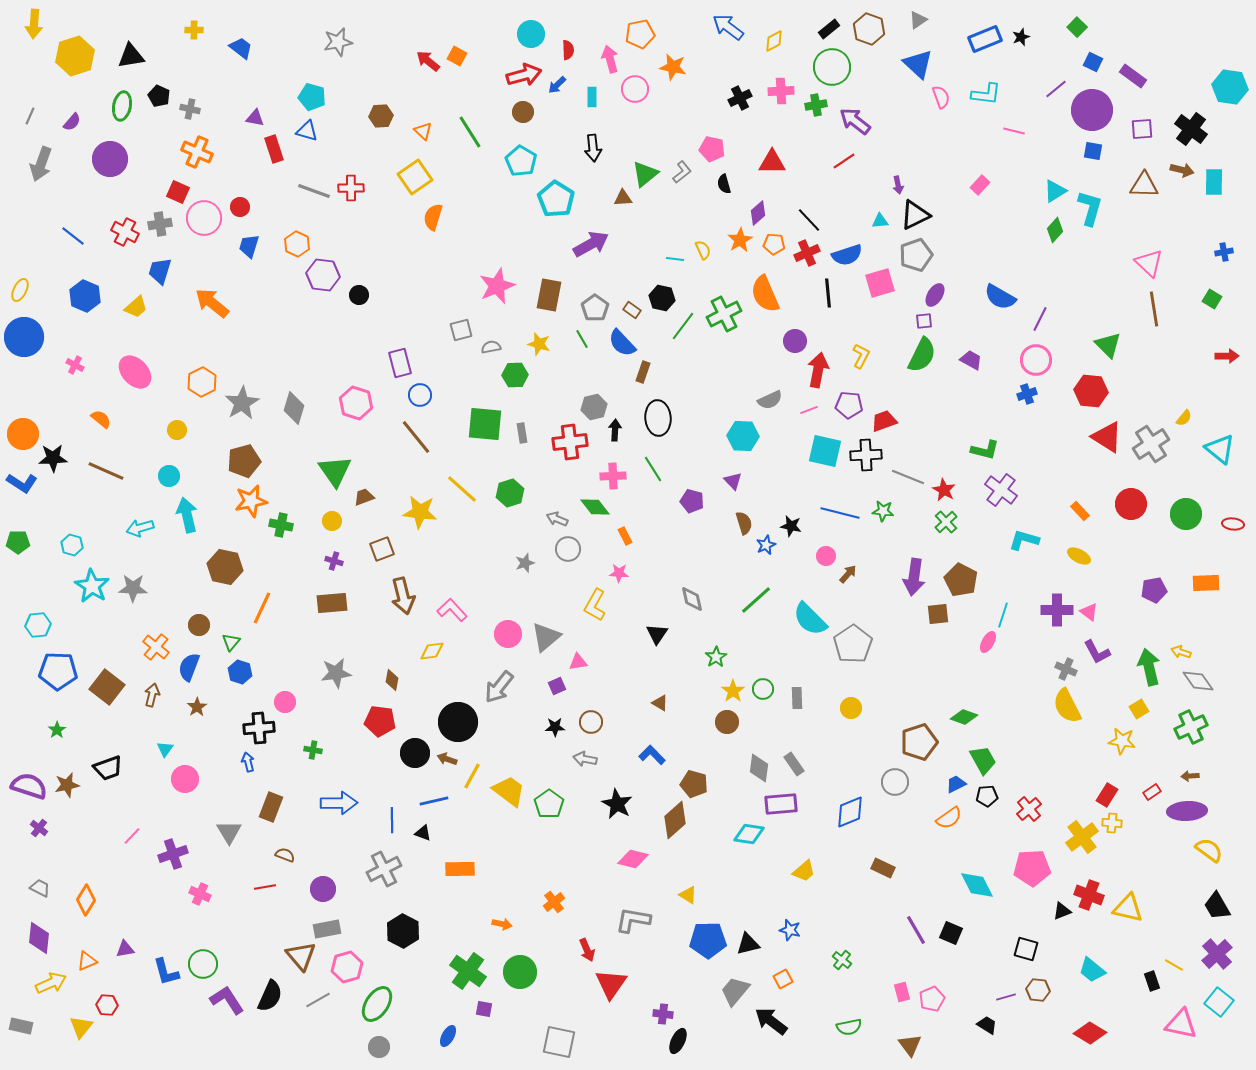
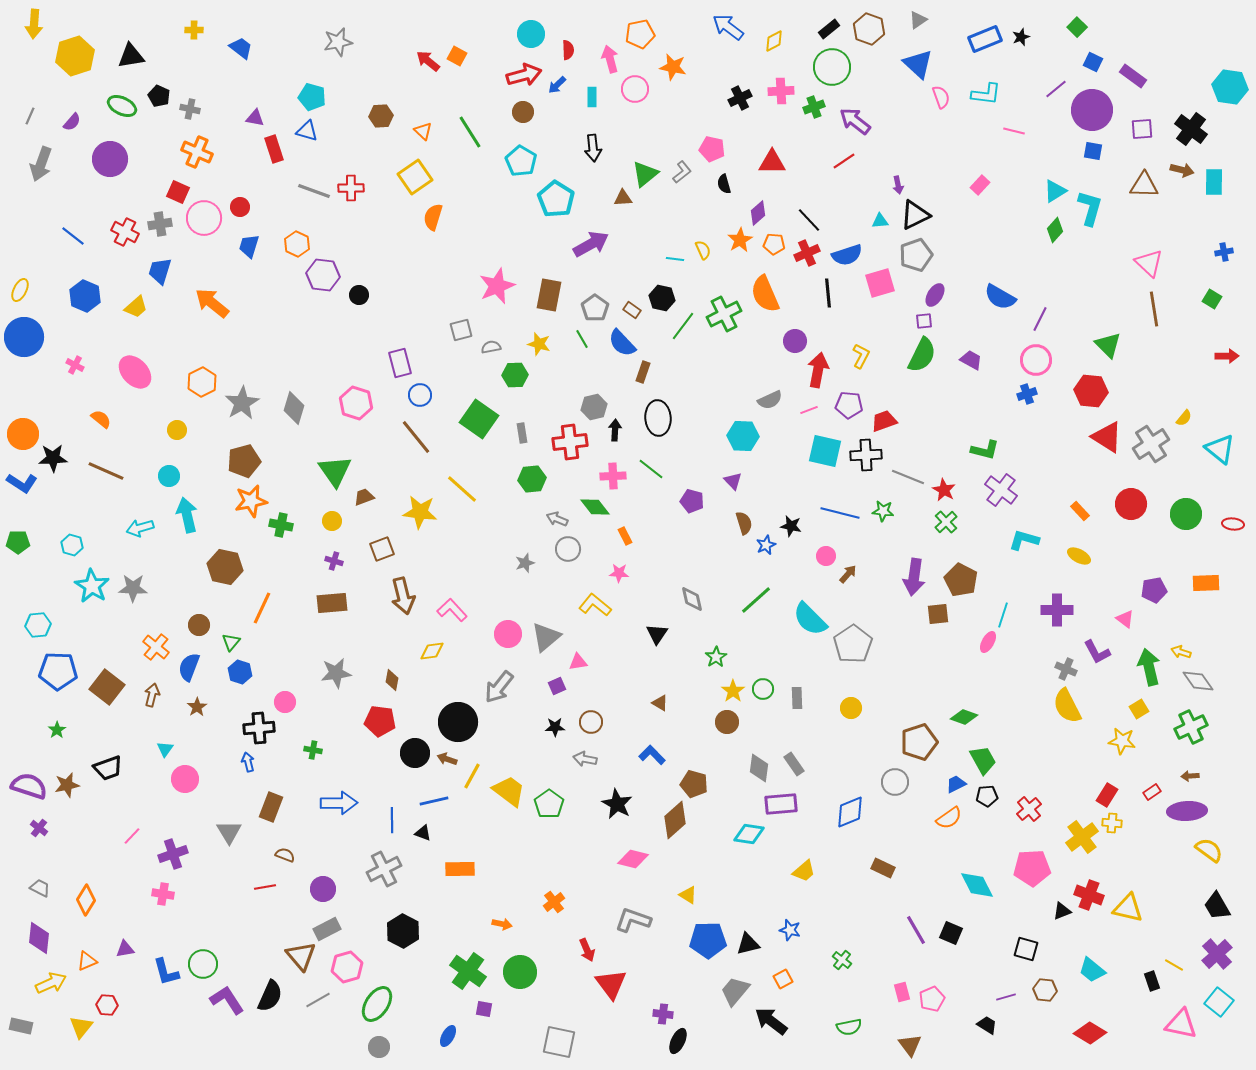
green cross at (816, 105): moved 2 px left, 2 px down; rotated 10 degrees counterclockwise
green ellipse at (122, 106): rotated 76 degrees counterclockwise
green square at (485, 424): moved 6 px left, 5 px up; rotated 30 degrees clockwise
green line at (653, 469): moved 2 px left; rotated 20 degrees counterclockwise
green hexagon at (510, 493): moved 22 px right, 14 px up; rotated 12 degrees clockwise
yellow L-shape at (595, 605): rotated 100 degrees clockwise
pink triangle at (1089, 612): moved 36 px right, 7 px down
pink cross at (200, 894): moved 37 px left; rotated 15 degrees counterclockwise
gray L-shape at (633, 920): rotated 9 degrees clockwise
gray rectangle at (327, 929): rotated 16 degrees counterclockwise
red triangle at (611, 984): rotated 12 degrees counterclockwise
brown hexagon at (1038, 990): moved 7 px right
